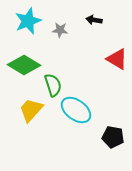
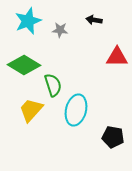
red triangle: moved 2 px up; rotated 30 degrees counterclockwise
cyan ellipse: rotated 68 degrees clockwise
